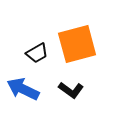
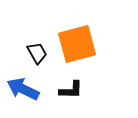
black trapezoid: rotated 90 degrees counterclockwise
black L-shape: rotated 35 degrees counterclockwise
